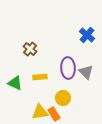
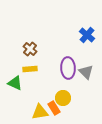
yellow rectangle: moved 10 px left, 8 px up
orange rectangle: moved 6 px up
